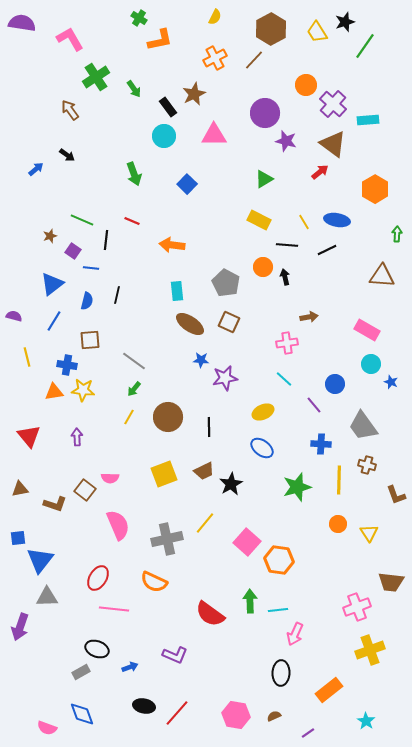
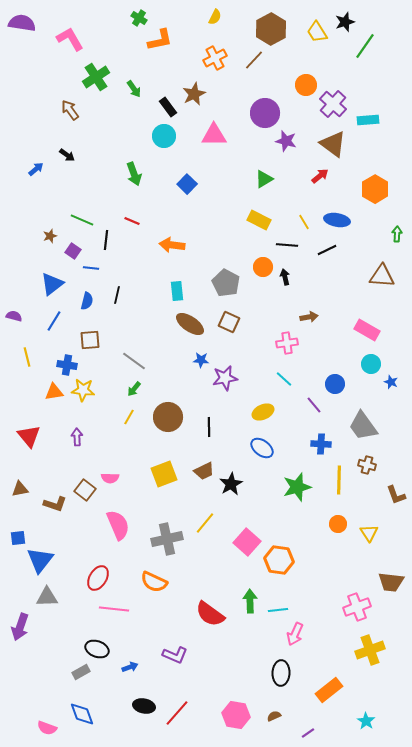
red arrow at (320, 172): moved 4 px down
